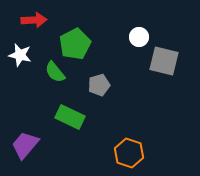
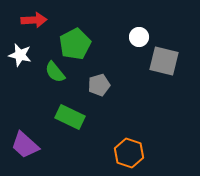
purple trapezoid: rotated 88 degrees counterclockwise
